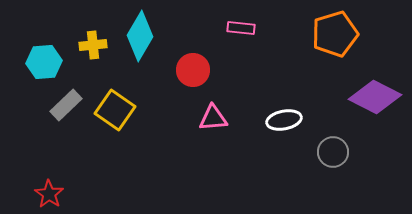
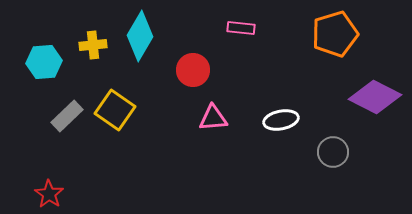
gray rectangle: moved 1 px right, 11 px down
white ellipse: moved 3 px left
